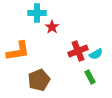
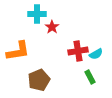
cyan cross: moved 1 px down
red cross: rotated 12 degrees clockwise
